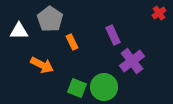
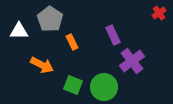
green square: moved 4 px left, 3 px up
